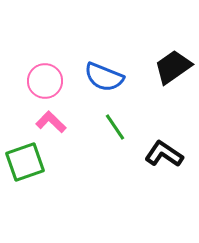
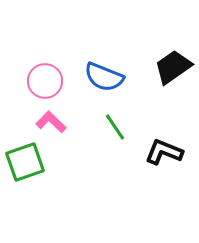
black L-shape: moved 2 px up; rotated 12 degrees counterclockwise
